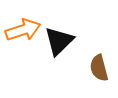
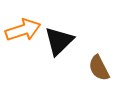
brown semicircle: rotated 12 degrees counterclockwise
